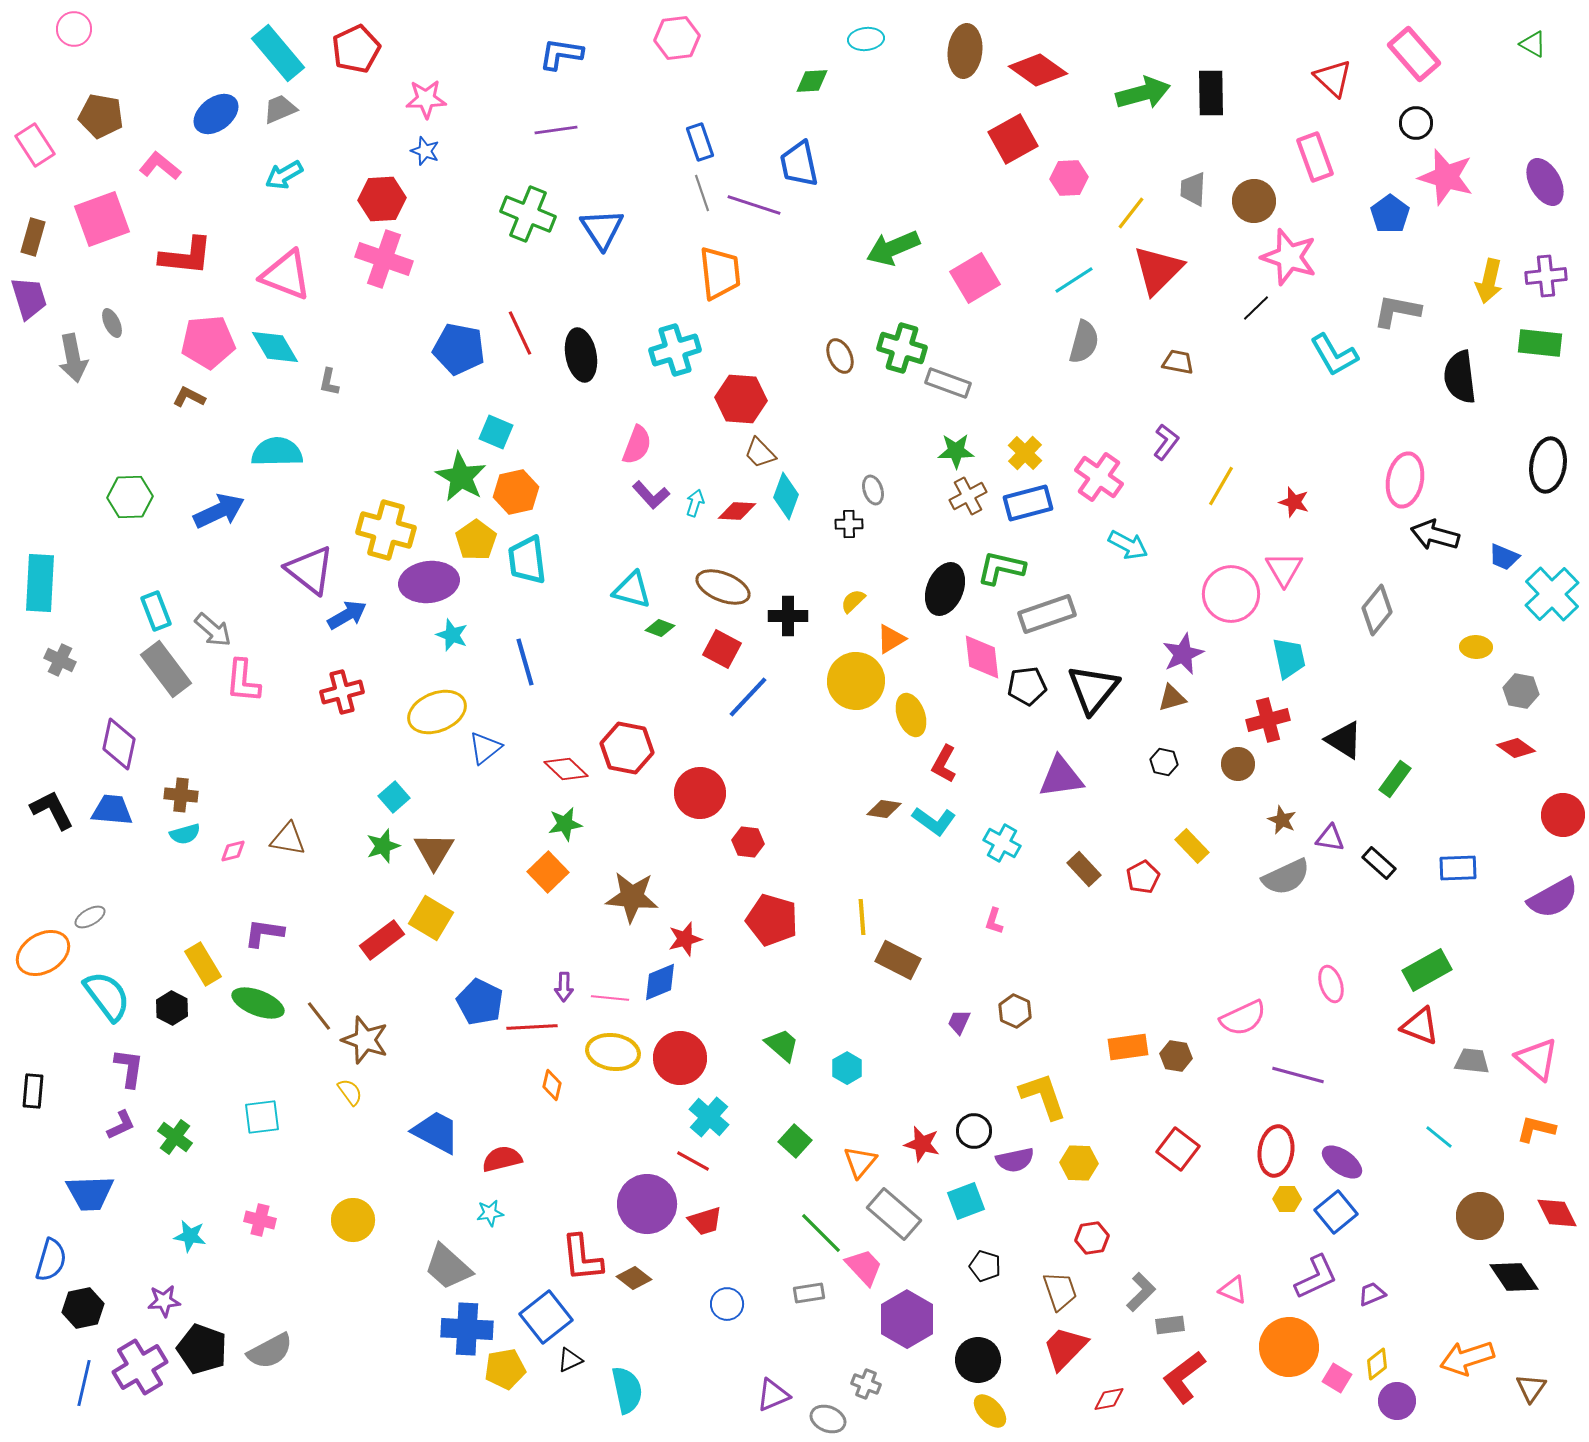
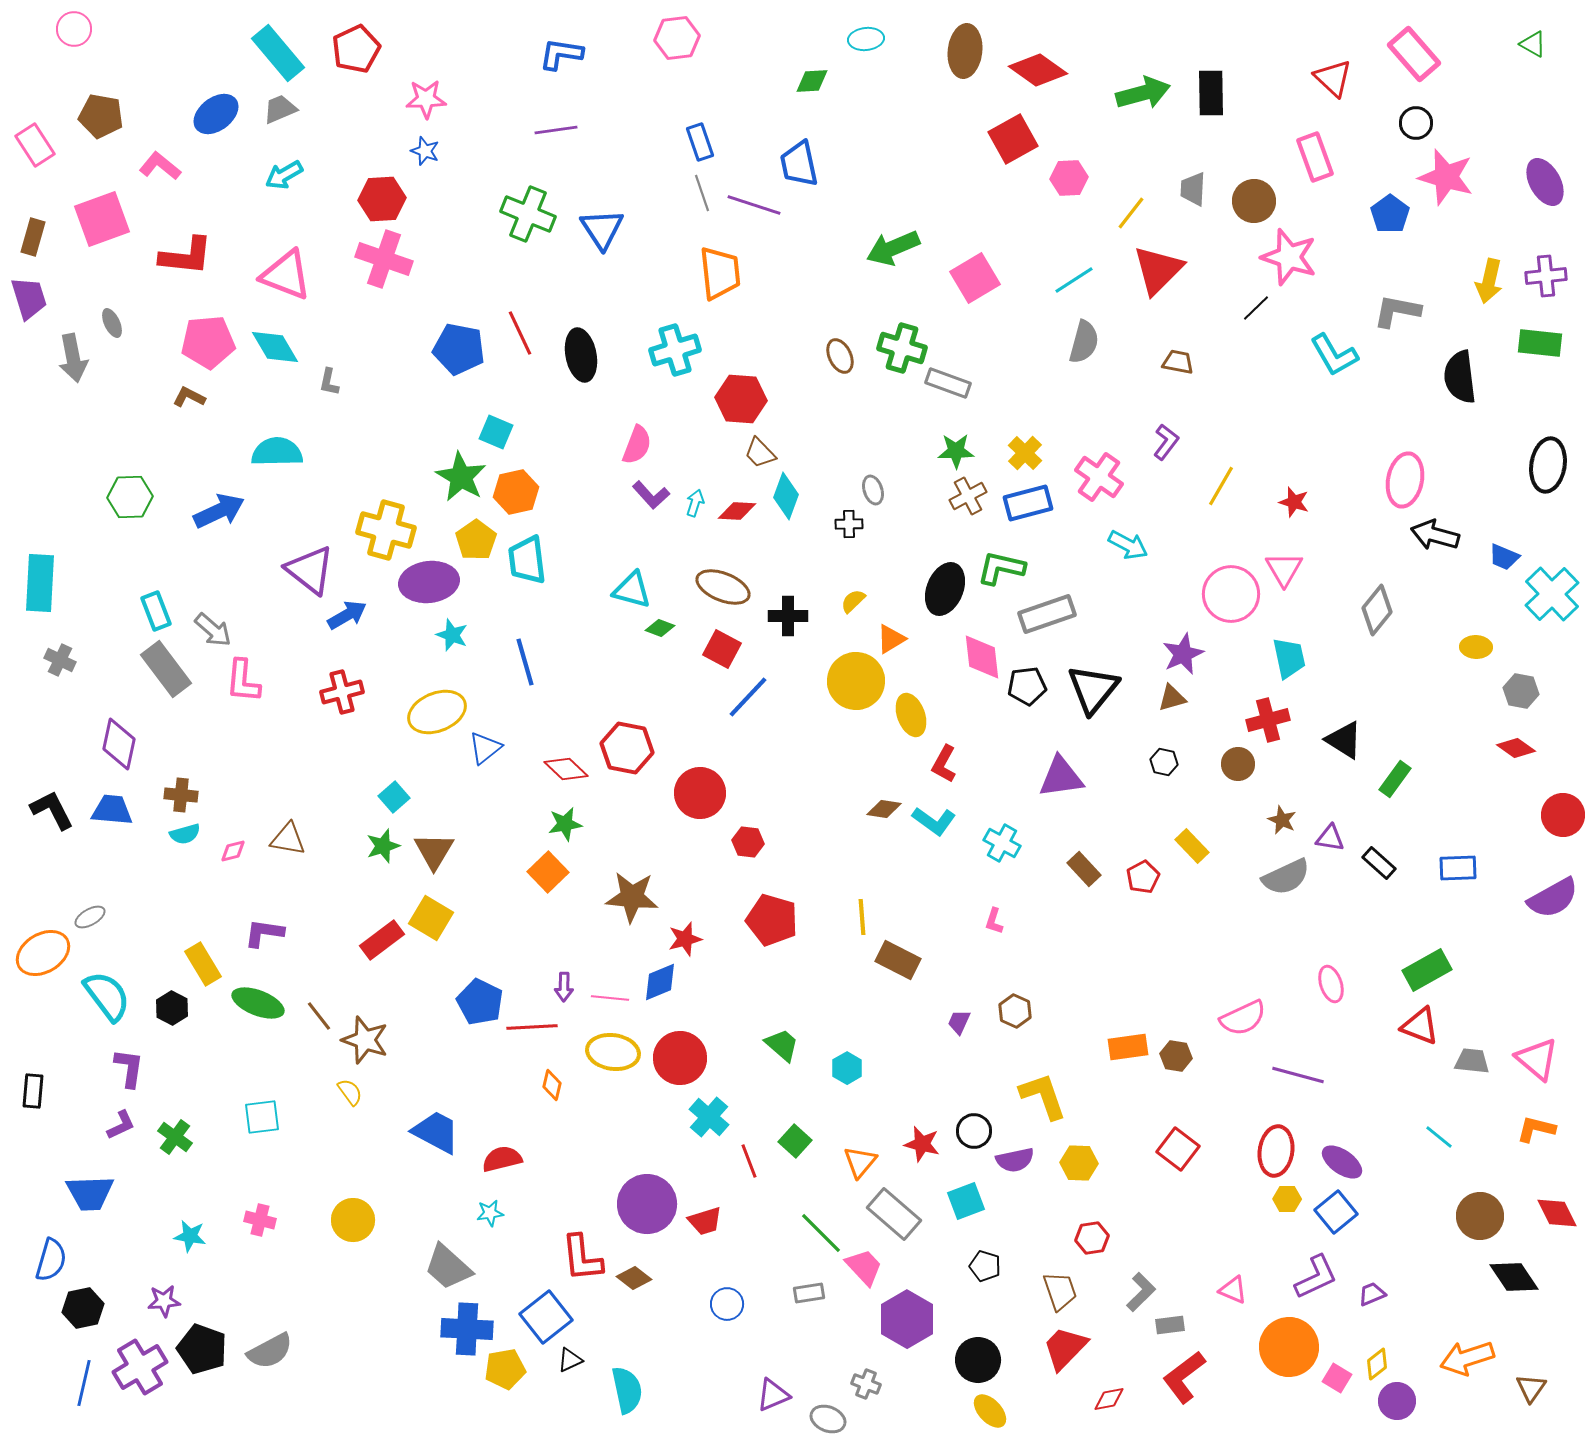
red line at (693, 1161): moved 56 px right; rotated 40 degrees clockwise
